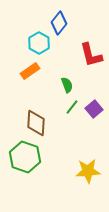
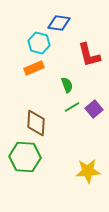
blue diamond: rotated 60 degrees clockwise
cyan hexagon: rotated 15 degrees counterclockwise
red L-shape: moved 2 px left
orange rectangle: moved 4 px right, 3 px up; rotated 12 degrees clockwise
green line: rotated 21 degrees clockwise
green hexagon: rotated 16 degrees counterclockwise
